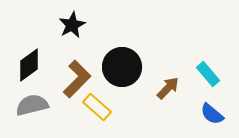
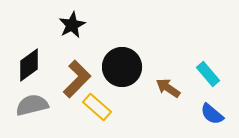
brown arrow: rotated 100 degrees counterclockwise
